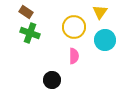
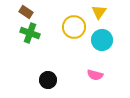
yellow triangle: moved 1 px left
cyan circle: moved 3 px left
pink semicircle: moved 21 px right, 19 px down; rotated 105 degrees clockwise
black circle: moved 4 px left
